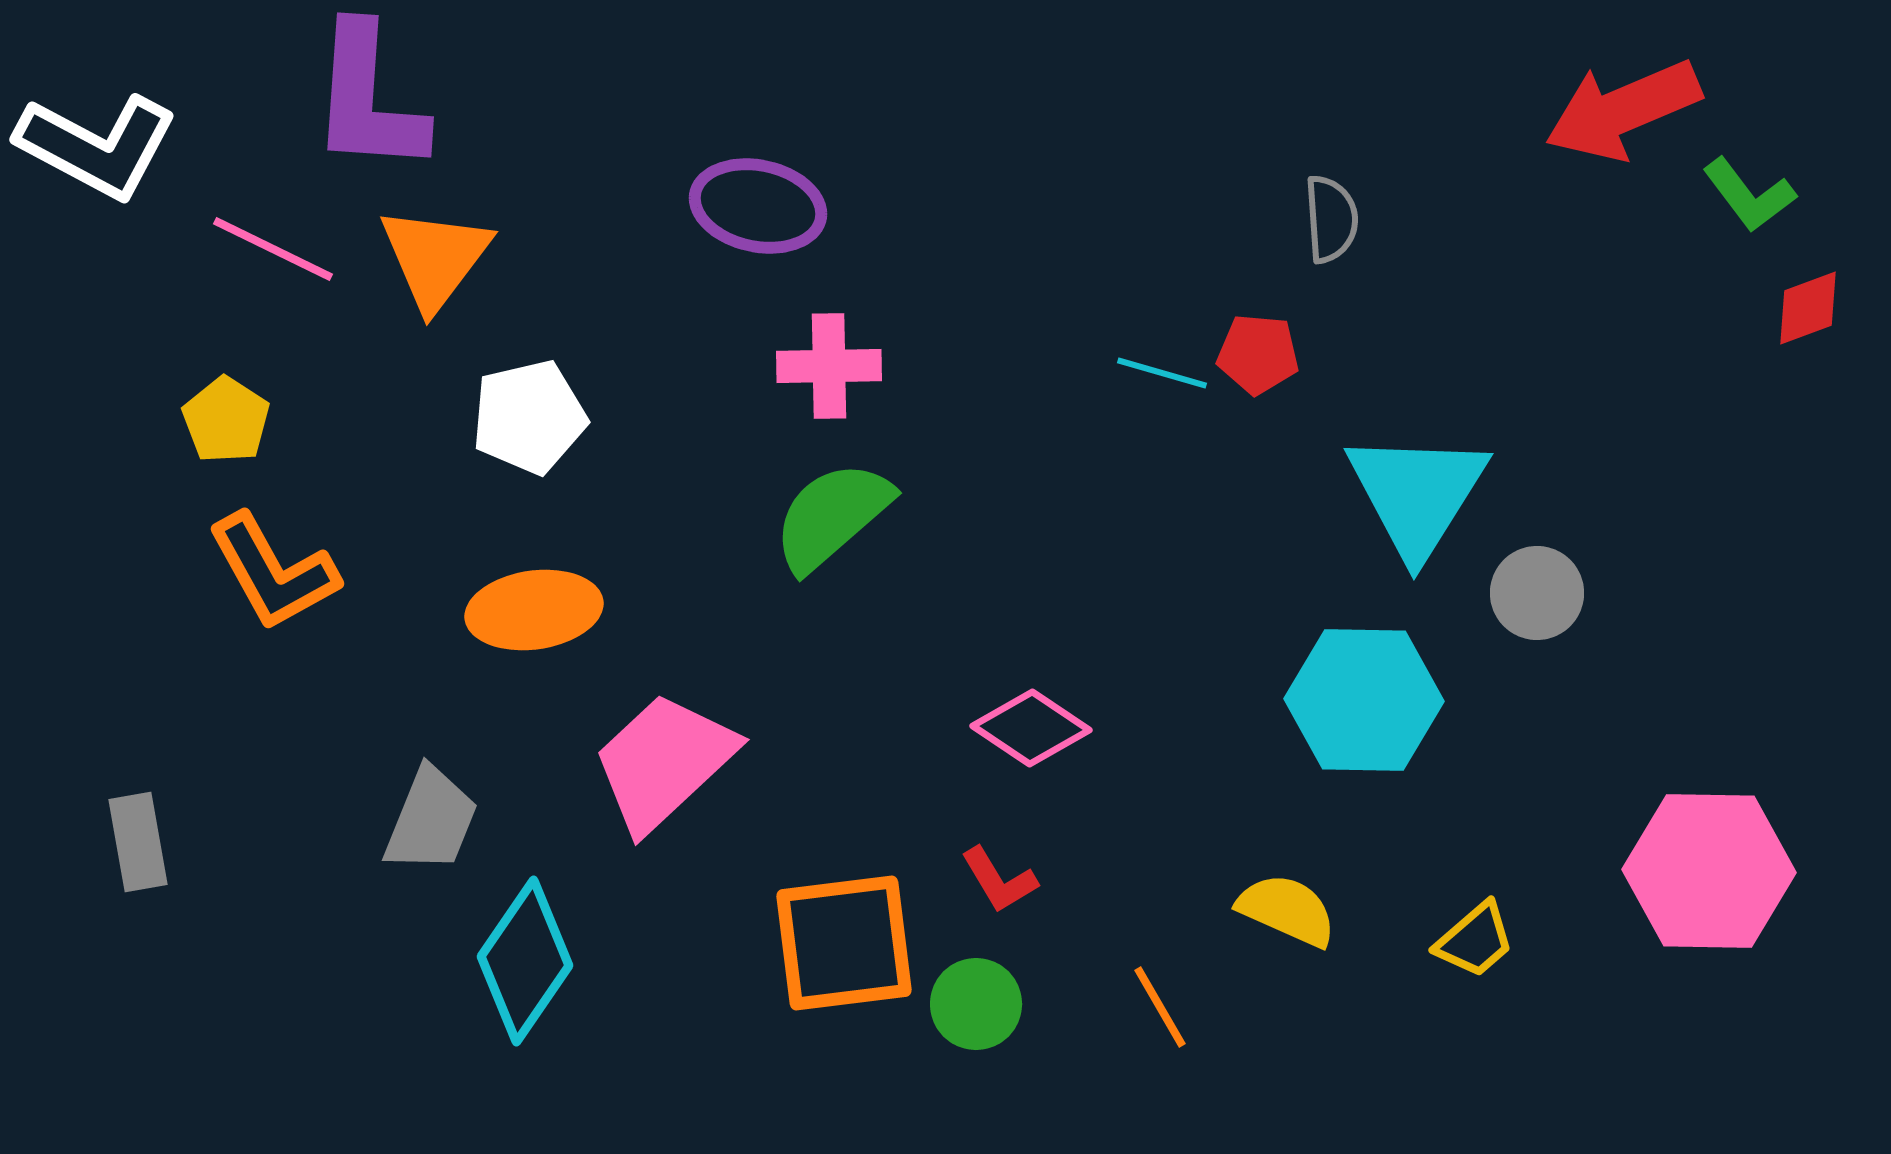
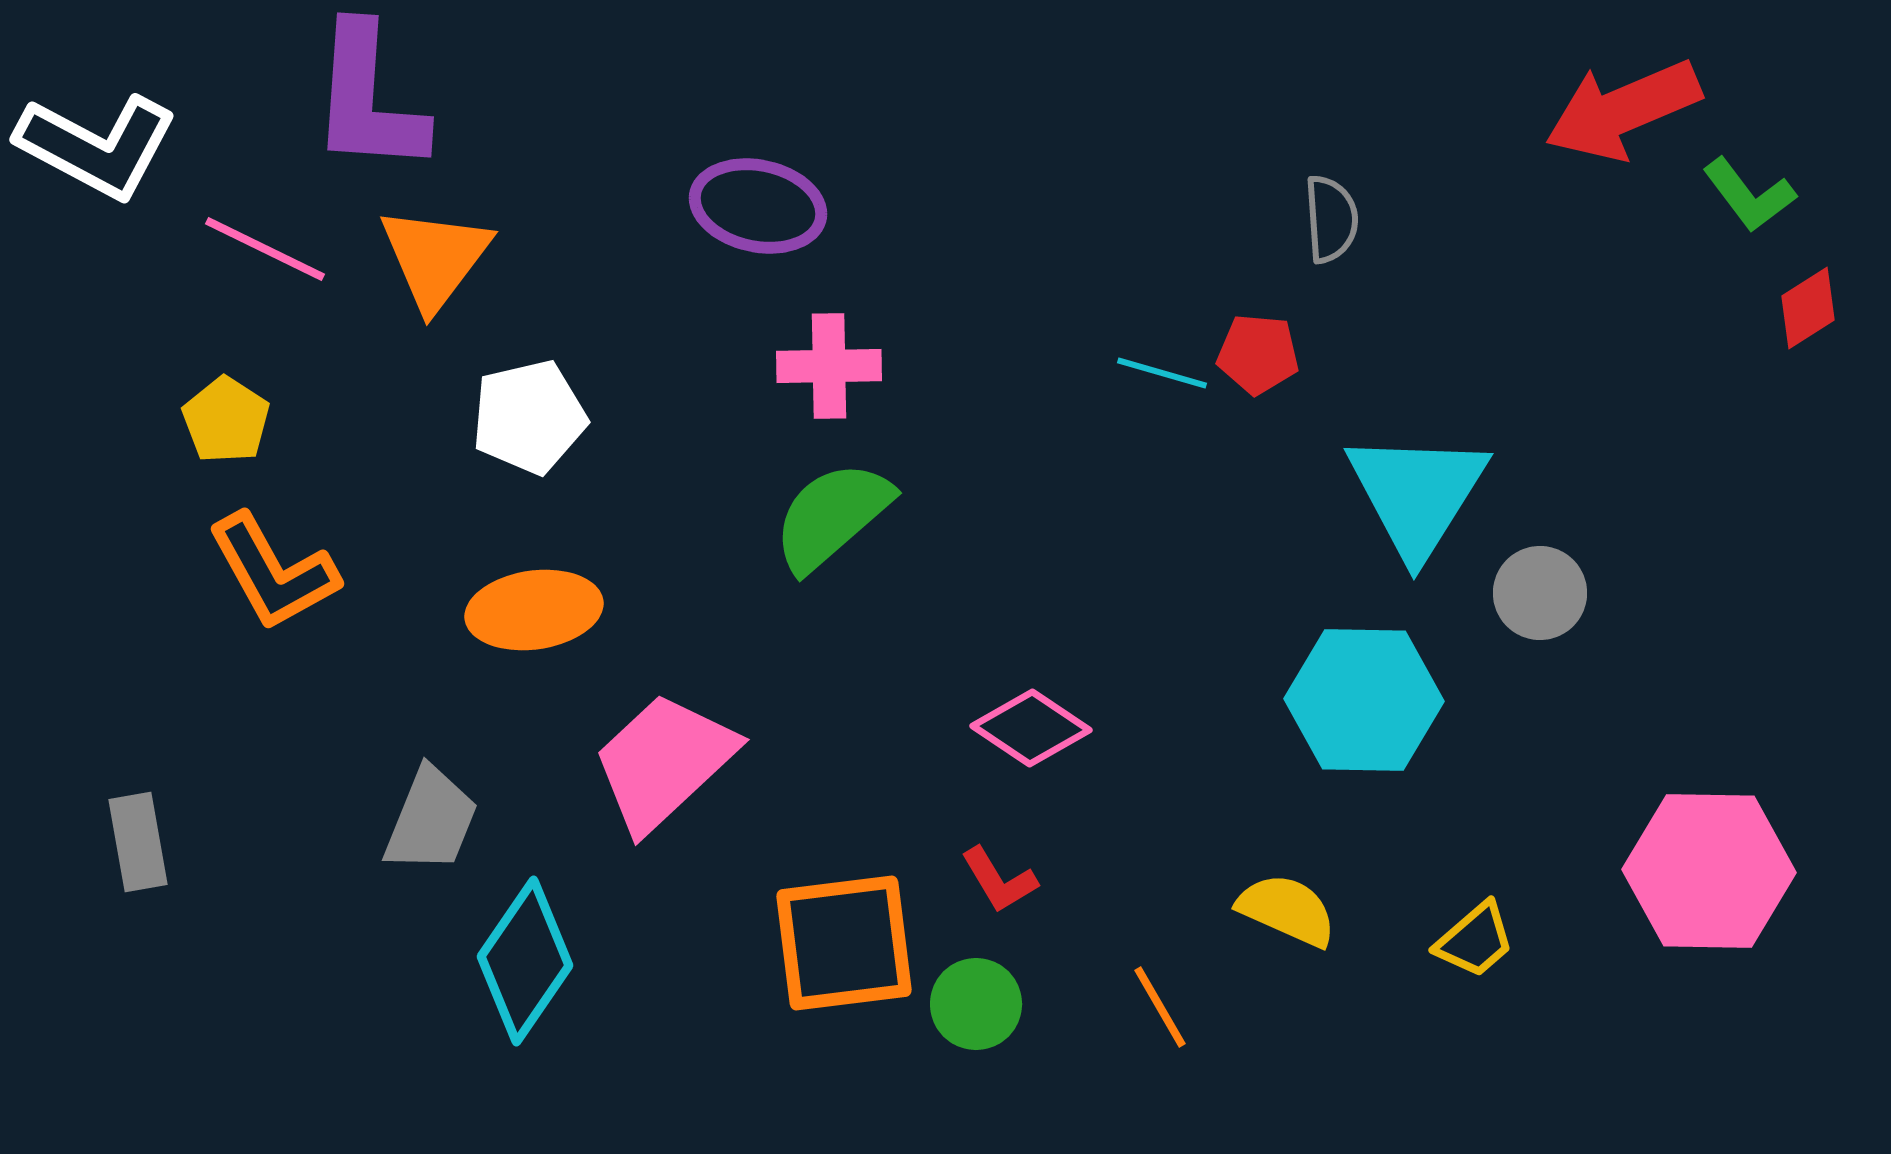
pink line: moved 8 px left
red diamond: rotated 12 degrees counterclockwise
gray circle: moved 3 px right
